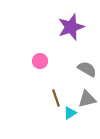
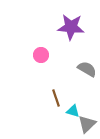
purple star: rotated 24 degrees clockwise
pink circle: moved 1 px right, 6 px up
gray triangle: moved 25 px down; rotated 30 degrees counterclockwise
cyan triangle: moved 3 px right, 2 px up; rotated 48 degrees clockwise
